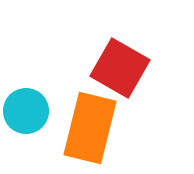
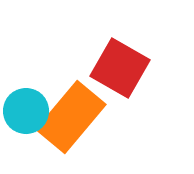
orange rectangle: moved 19 px left, 11 px up; rotated 26 degrees clockwise
